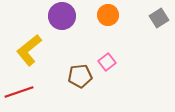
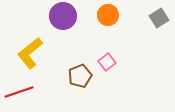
purple circle: moved 1 px right
yellow L-shape: moved 1 px right, 3 px down
brown pentagon: rotated 15 degrees counterclockwise
